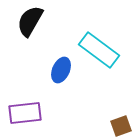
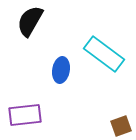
cyan rectangle: moved 5 px right, 4 px down
blue ellipse: rotated 15 degrees counterclockwise
purple rectangle: moved 2 px down
